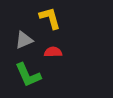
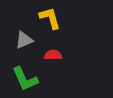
red semicircle: moved 3 px down
green L-shape: moved 3 px left, 4 px down
